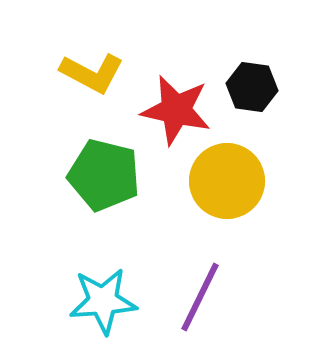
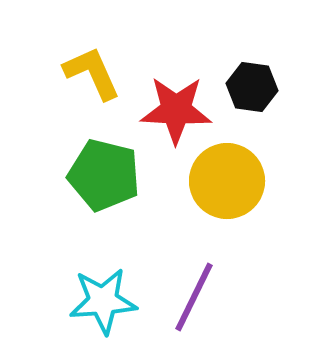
yellow L-shape: rotated 142 degrees counterclockwise
red star: rotated 10 degrees counterclockwise
purple line: moved 6 px left
